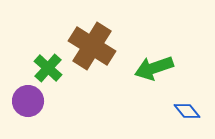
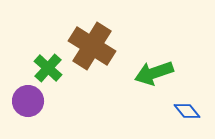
green arrow: moved 5 px down
